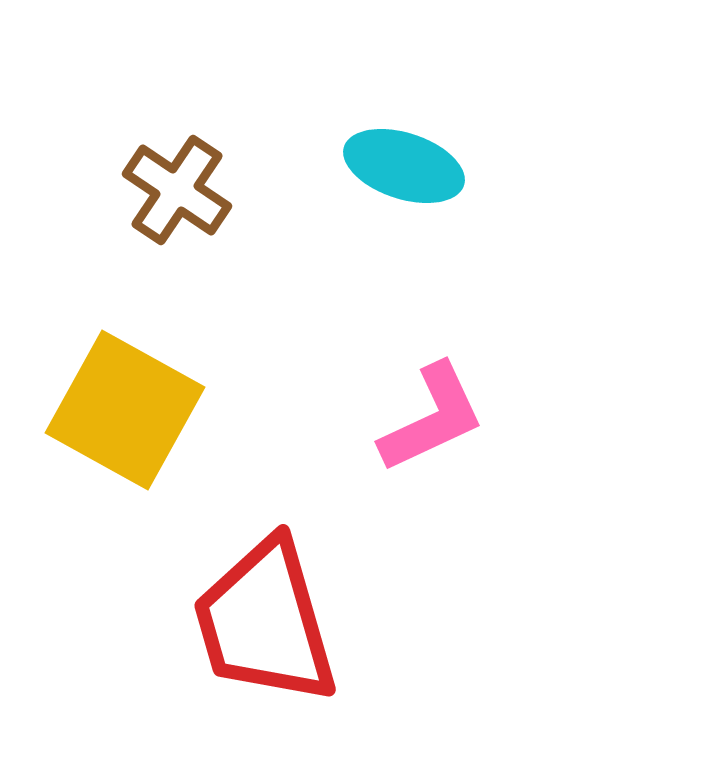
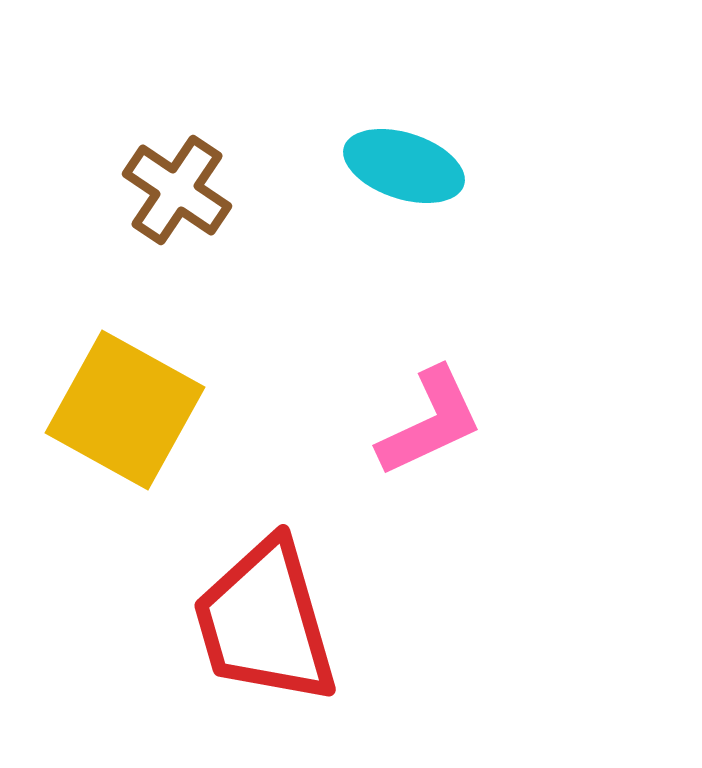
pink L-shape: moved 2 px left, 4 px down
